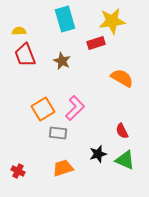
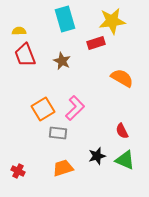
black star: moved 1 px left, 2 px down
